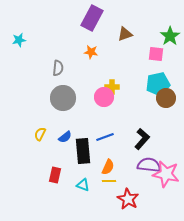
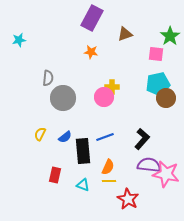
gray semicircle: moved 10 px left, 10 px down
